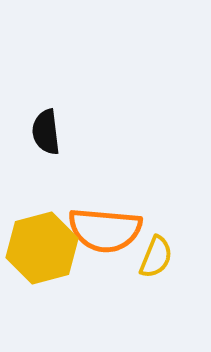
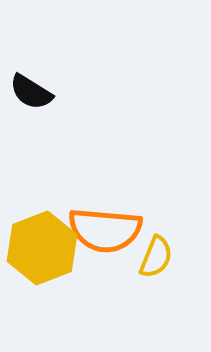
black semicircle: moved 15 px left, 40 px up; rotated 51 degrees counterclockwise
yellow hexagon: rotated 6 degrees counterclockwise
